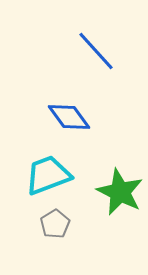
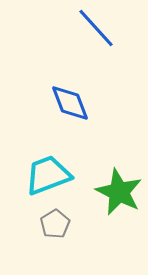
blue line: moved 23 px up
blue diamond: moved 1 px right, 14 px up; rotated 15 degrees clockwise
green star: moved 1 px left
